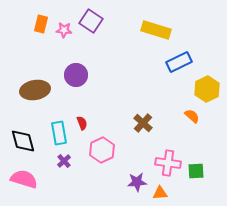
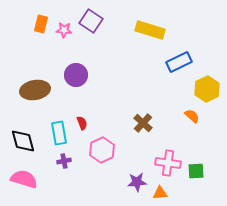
yellow rectangle: moved 6 px left
purple cross: rotated 32 degrees clockwise
